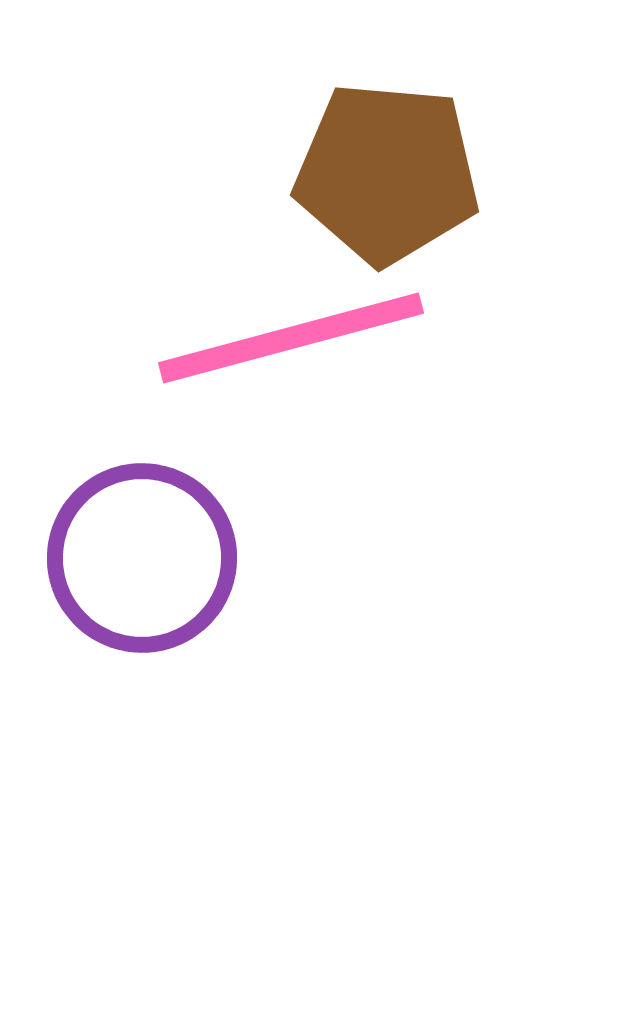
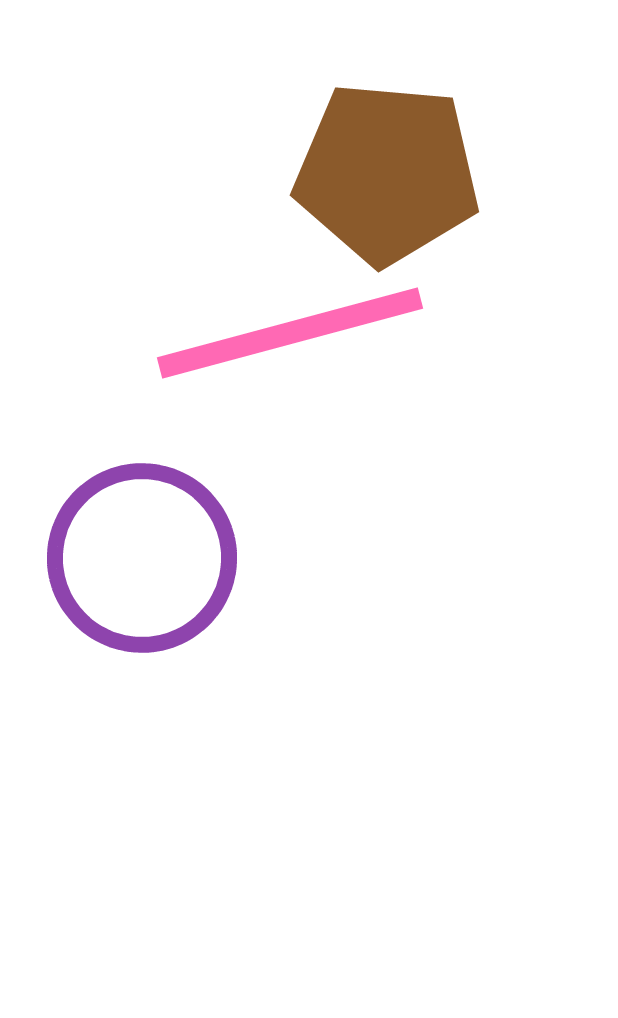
pink line: moved 1 px left, 5 px up
